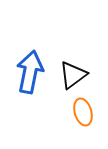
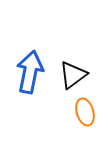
orange ellipse: moved 2 px right
